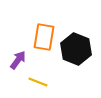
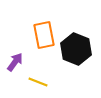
orange rectangle: moved 2 px up; rotated 20 degrees counterclockwise
purple arrow: moved 3 px left, 2 px down
